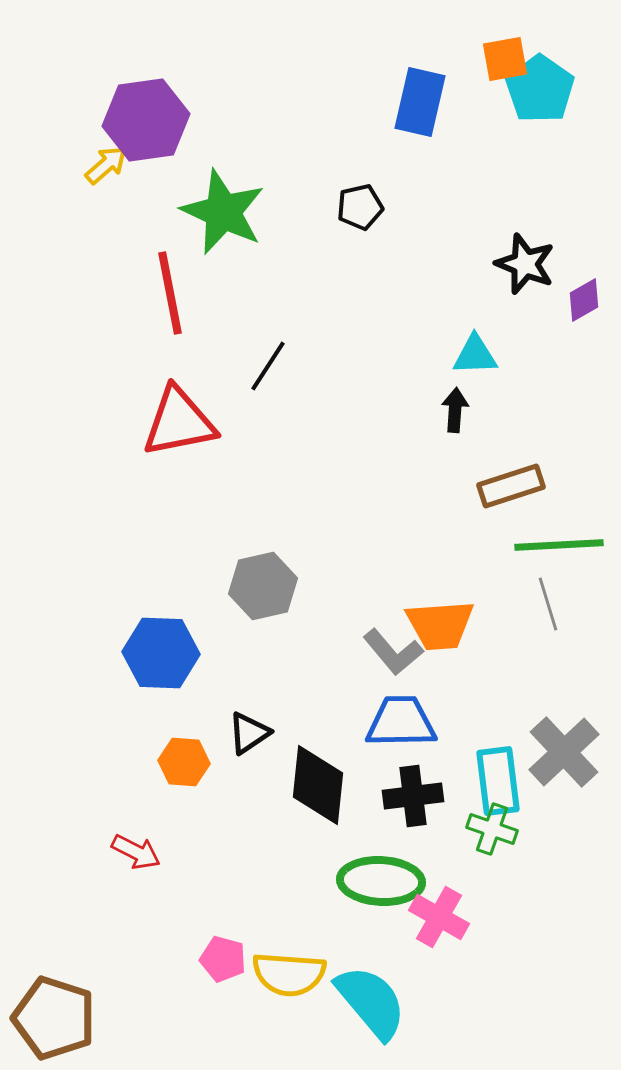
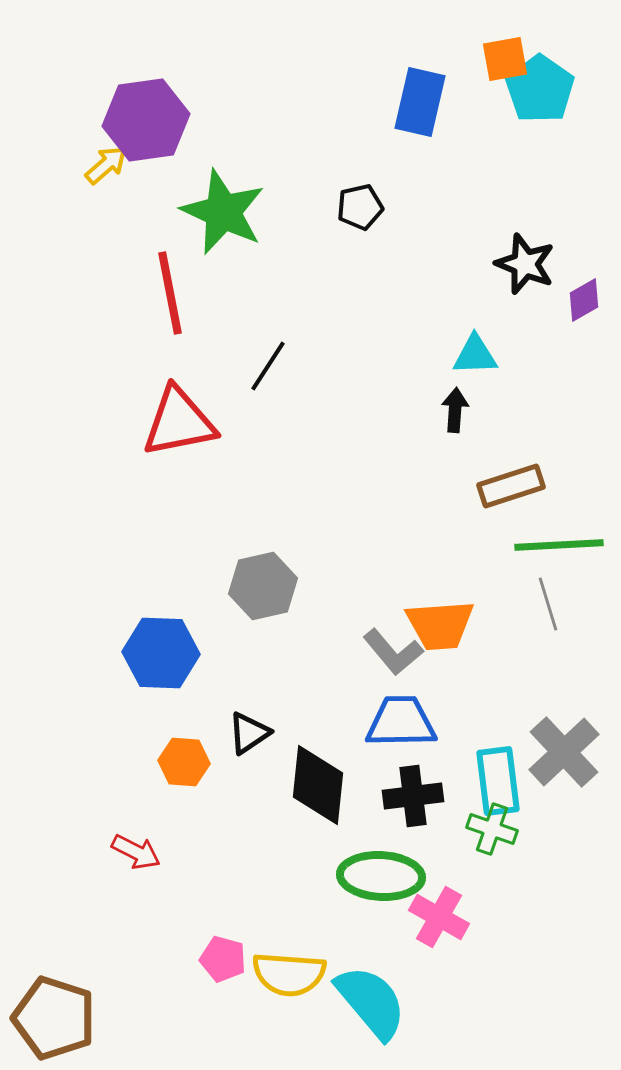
green ellipse: moved 5 px up
